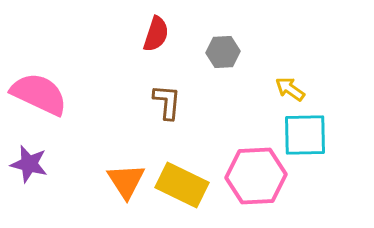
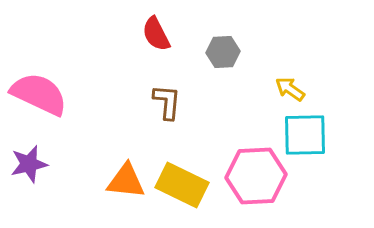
red semicircle: rotated 135 degrees clockwise
purple star: rotated 27 degrees counterclockwise
orange triangle: rotated 51 degrees counterclockwise
